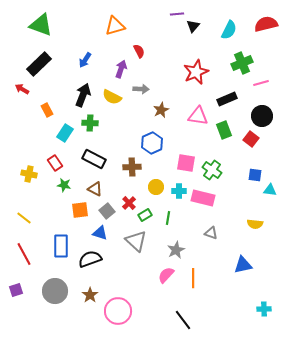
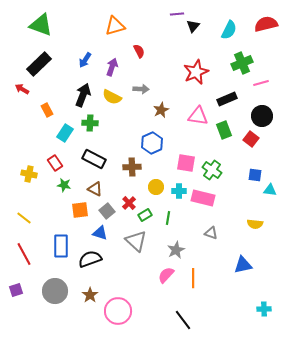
purple arrow at (121, 69): moved 9 px left, 2 px up
